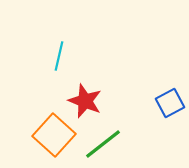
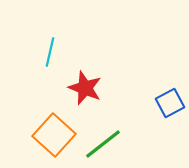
cyan line: moved 9 px left, 4 px up
red star: moved 13 px up
